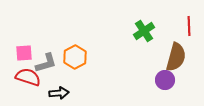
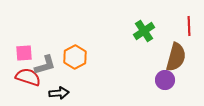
gray L-shape: moved 1 px left, 2 px down
